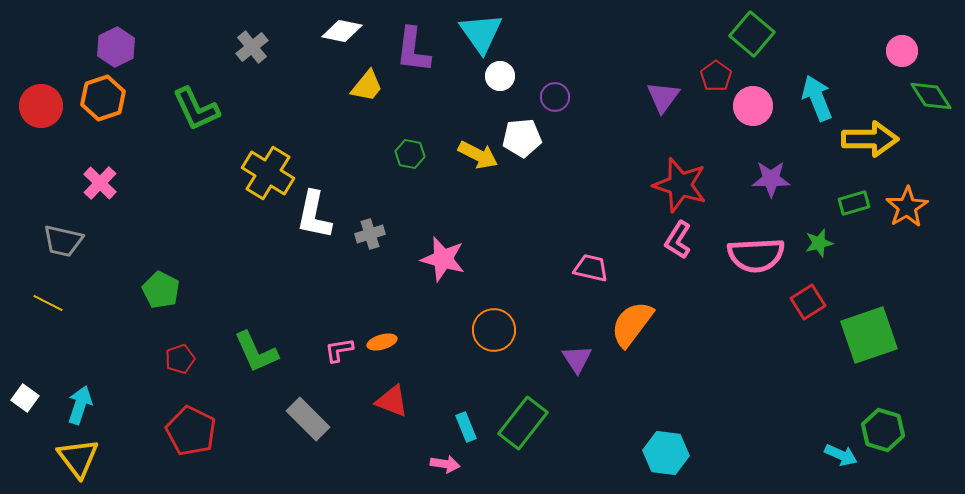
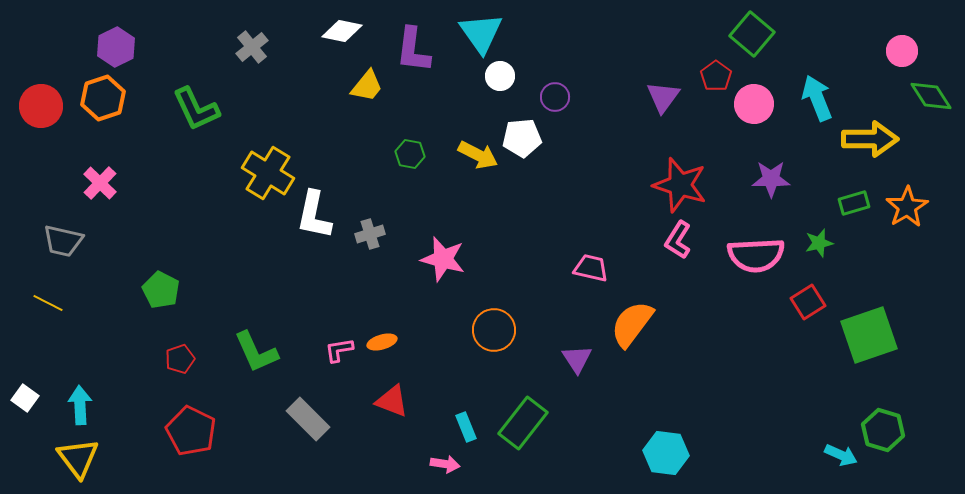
pink circle at (753, 106): moved 1 px right, 2 px up
cyan arrow at (80, 405): rotated 21 degrees counterclockwise
